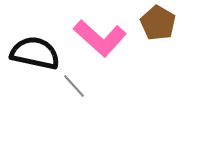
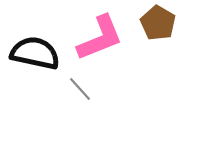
pink L-shape: rotated 64 degrees counterclockwise
gray line: moved 6 px right, 3 px down
